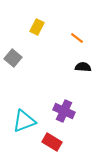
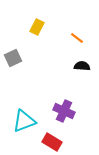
gray square: rotated 24 degrees clockwise
black semicircle: moved 1 px left, 1 px up
